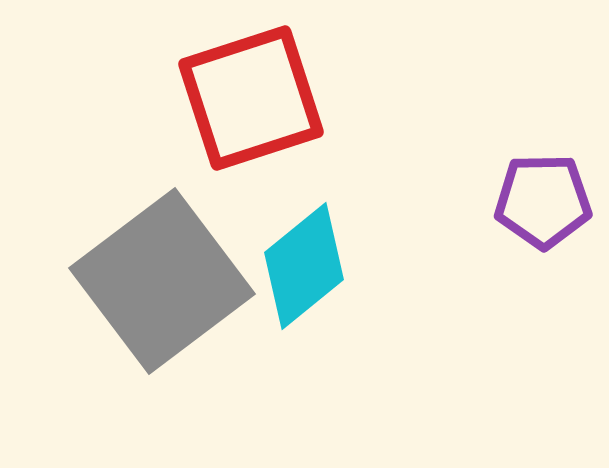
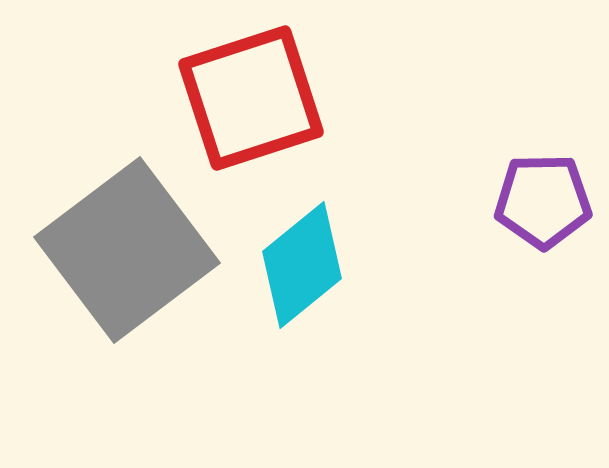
cyan diamond: moved 2 px left, 1 px up
gray square: moved 35 px left, 31 px up
